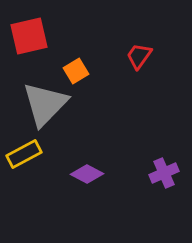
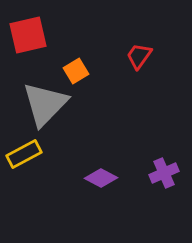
red square: moved 1 px left, 1 px up
purple diamond: moved 14 px right, 4 px down
